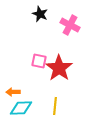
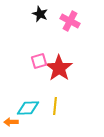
pink cross: moved 4 px up
pink square: rotated 28 degrees counterclockwise
orange arrow: moved 2 px left, 30 px down
cyan diamond: moved 7 px right
